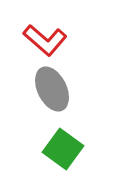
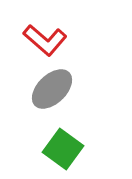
gray ellipse: rotated 72 degrees clockwise
